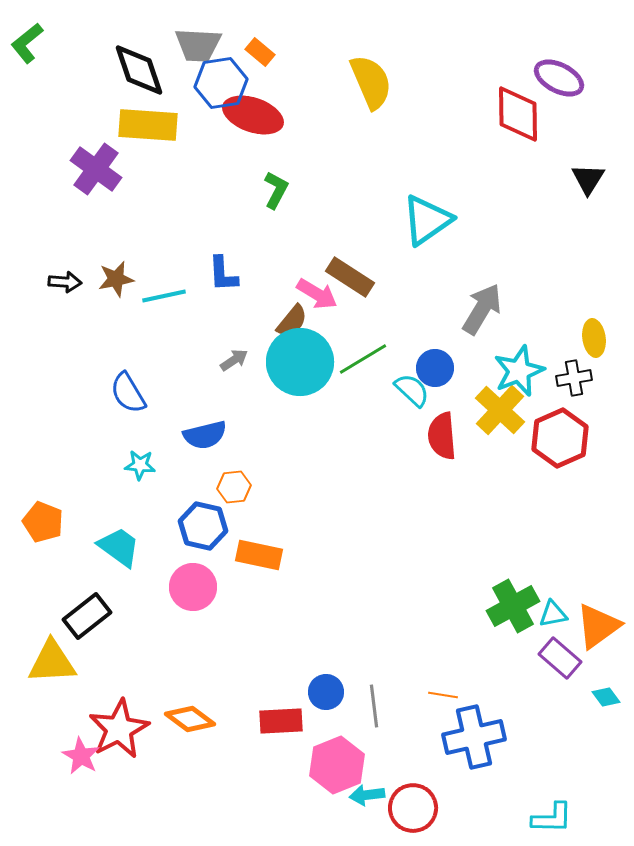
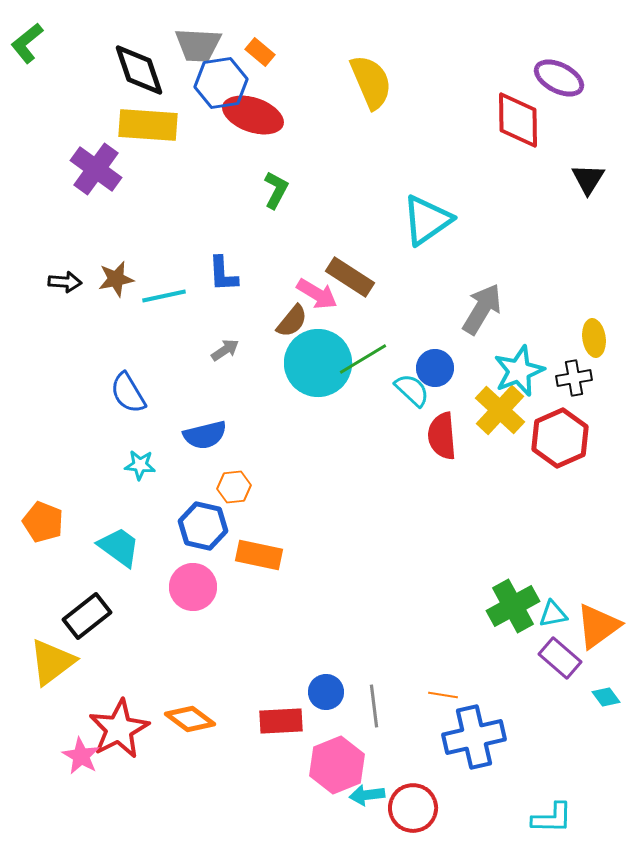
red diamond at (518, 114): moved 6 px down
gray arrow at (234, 360): moved 9 px left, 10 px up
cyan circle at (300, 362): moved 18 px right, 1 px down
yellow triangle at (52, 662): rotated 34 degrees counterclockwise
